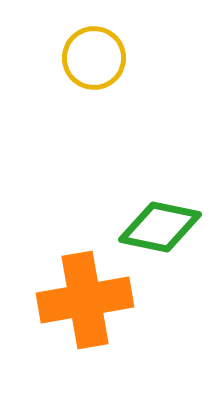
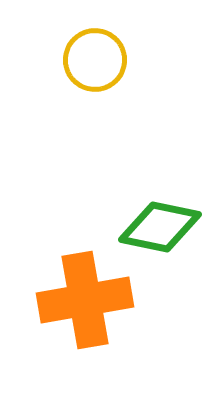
yellow circle: moved 1 px right, 2 px down
